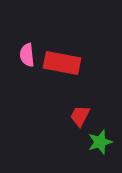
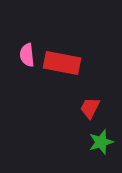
red trapezoid: moved 10 px right, 8 px up
green star: moved 1 px right
